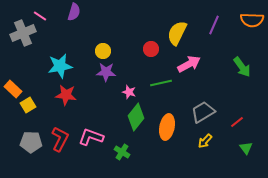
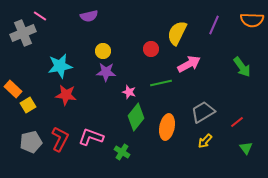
purple semicircle: moved 15 px right, 4 px down; rotated 60 degrees clockwise
gray pentagon: rotated 15 degrees counterclockwise
